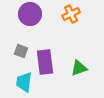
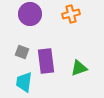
orange cross: rotated 12 degrees clockwise
gray square: moved 1 px right, 1 px down
purple rectangle: moved 1 px right, 1 px up
